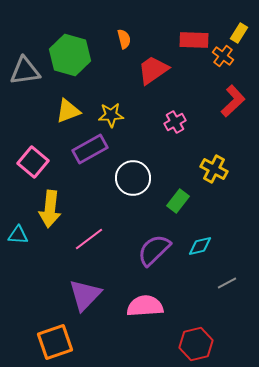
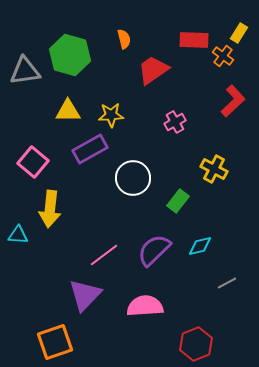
yellow triangle: rotated 20 degrees clockwise
pink line: moved 15 px right, 16 px down
red hexagon: rotated 8 degrees counterclockwise
